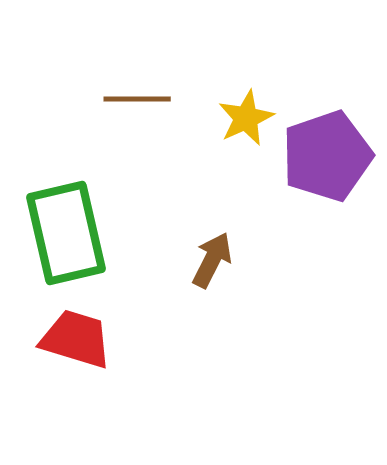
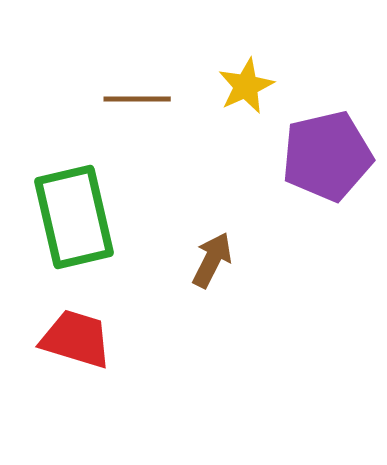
yellow star: moved 32 px up
purple pentagon: rotated 6 degrees clockwise
green rectangle: moved 8 px right, 16 px up
